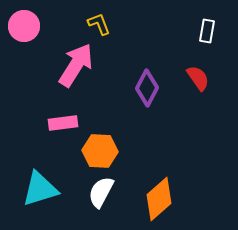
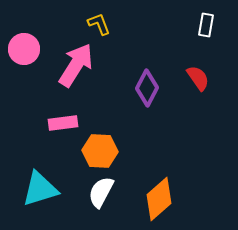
pink circle: moved 23 px down
white rectangle: moved 1 px left, 6 px up
